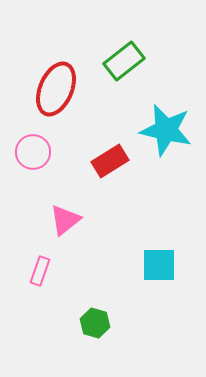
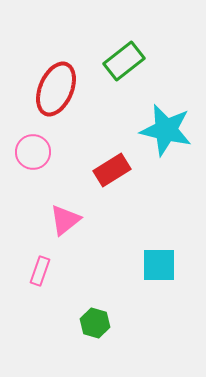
red rectangle: moved 2 px right, 9 px down
